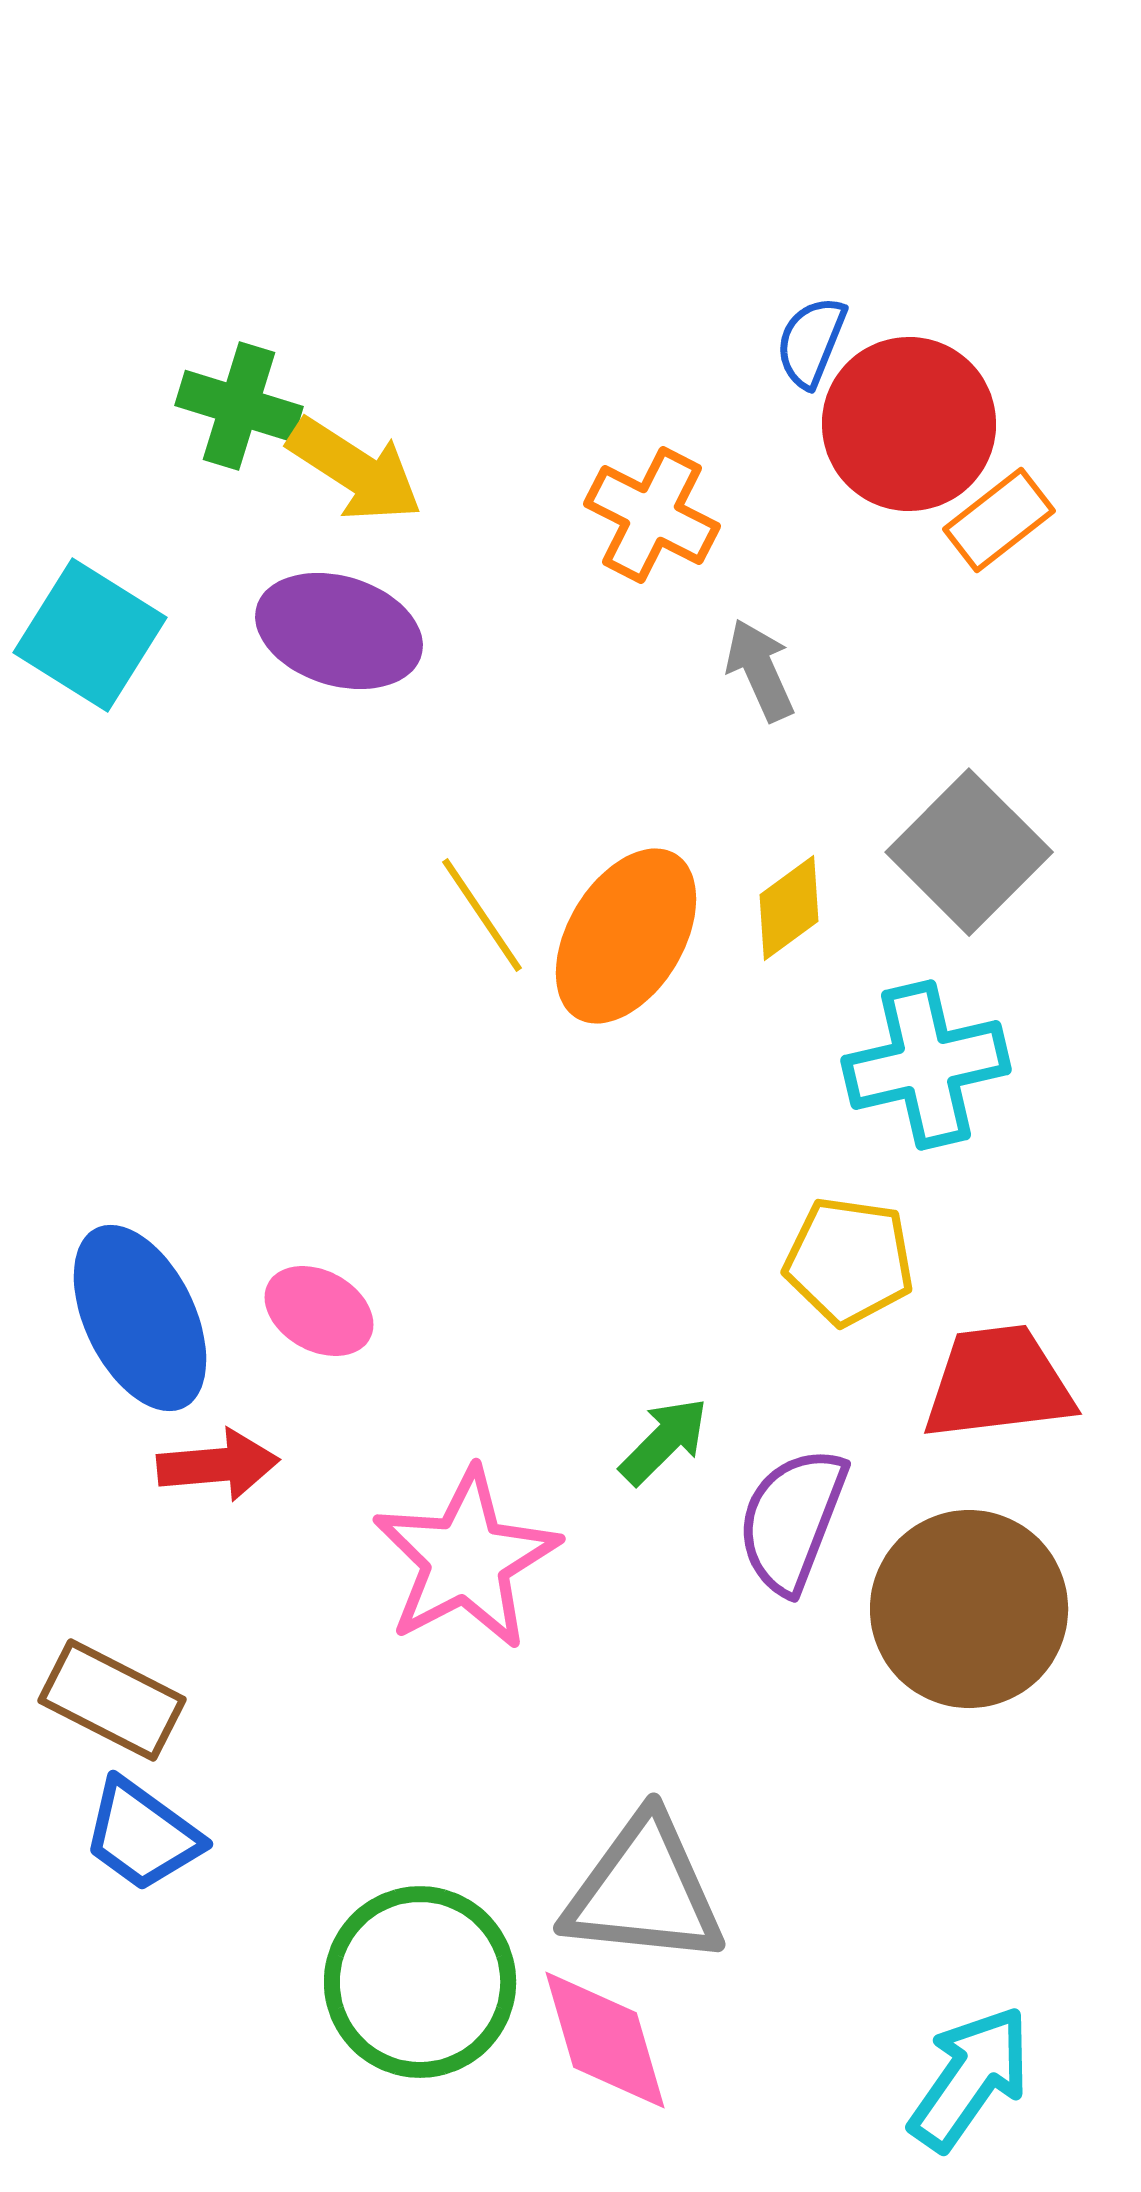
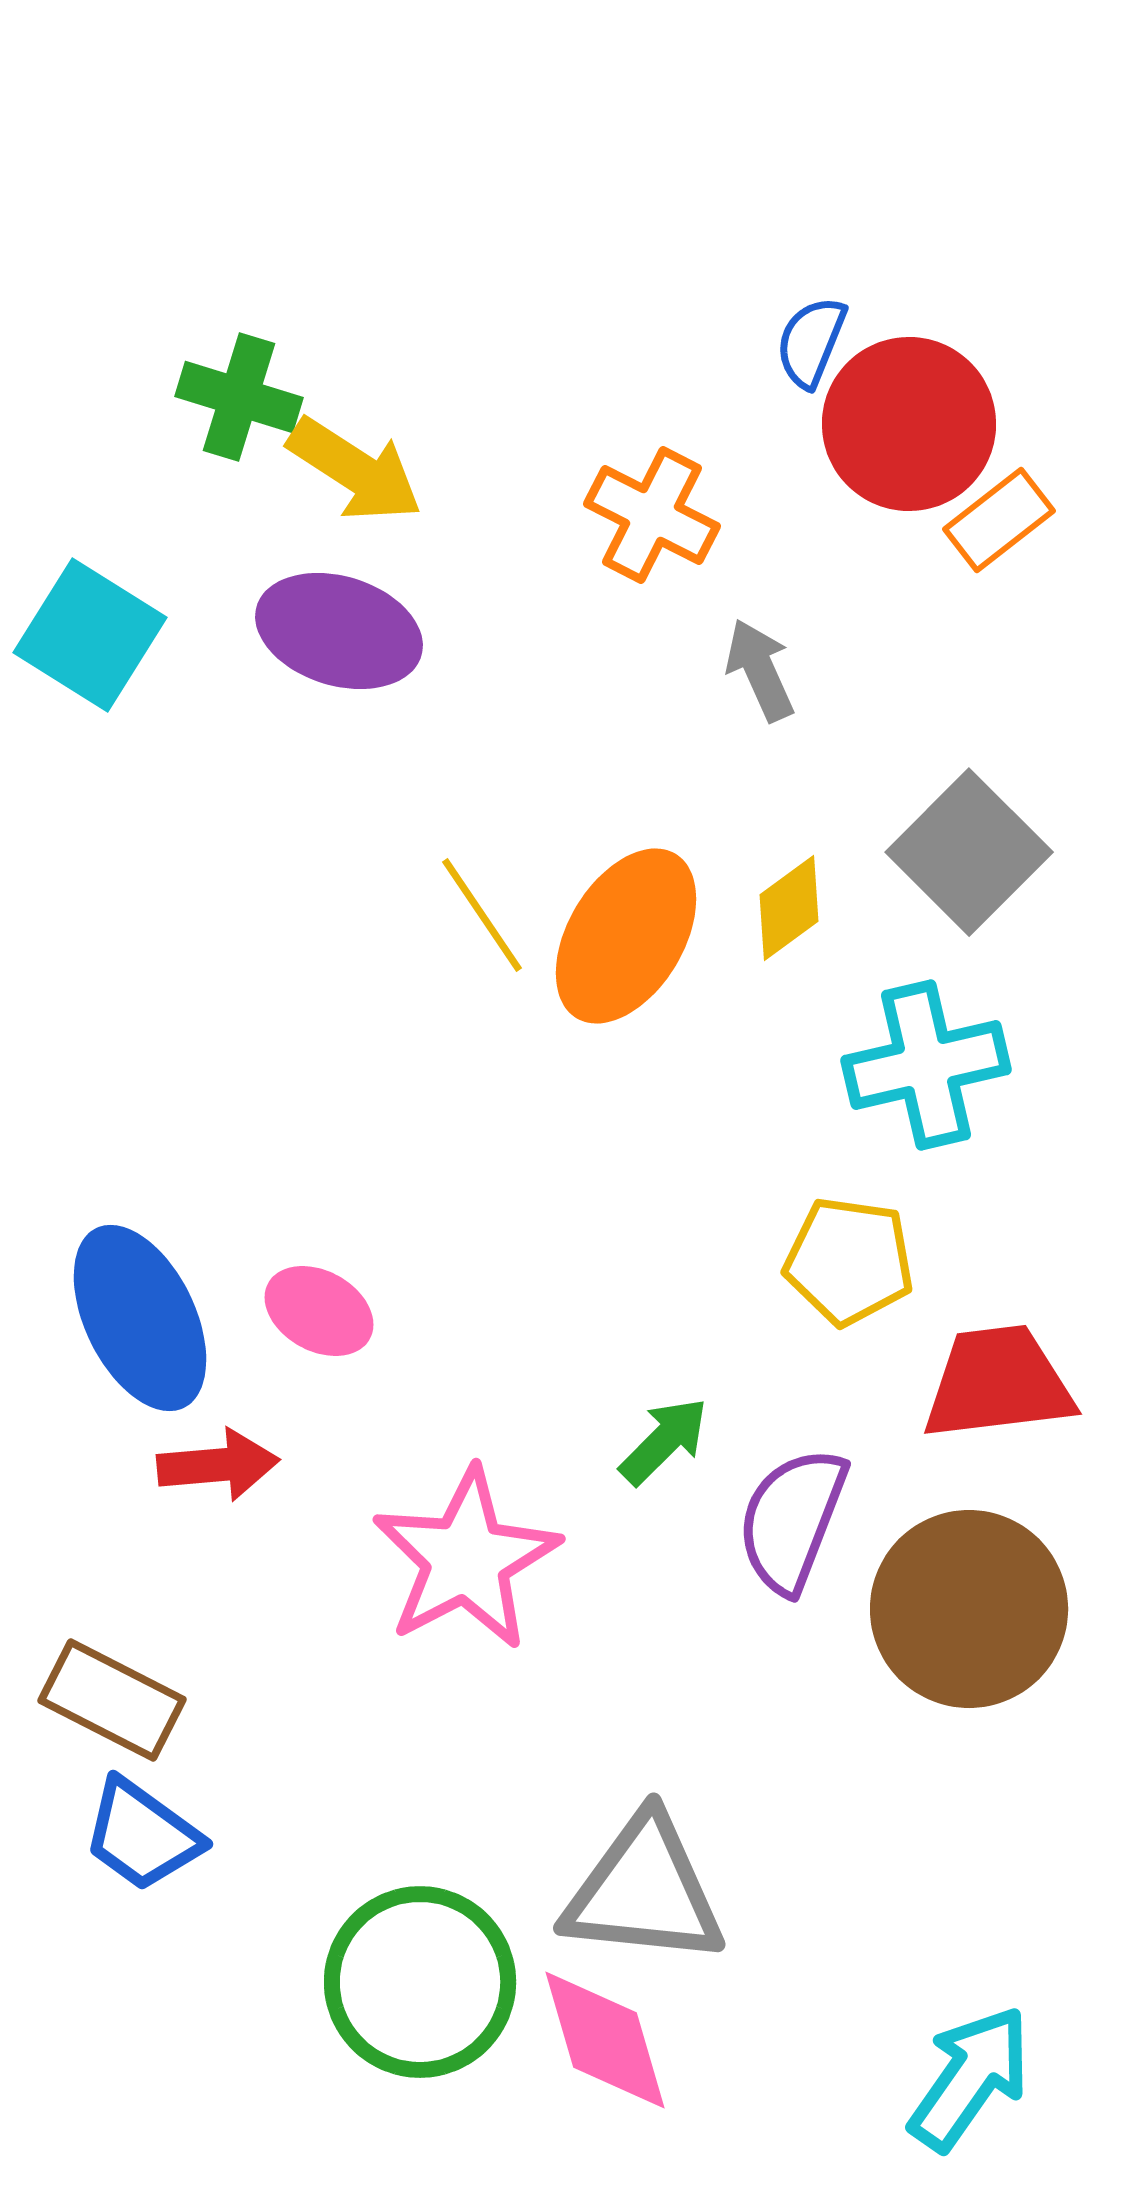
green cross: moved 9 px up
